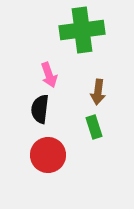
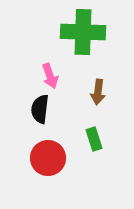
green cross: moved 1 px right, 2 px down; rotated 9 degrees clockwise
pink arrow: moved 1 px right, 1 px down
green rectangle: moved 12 px down
red circle: moved 3 px down
